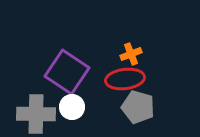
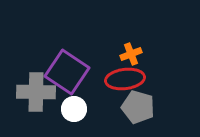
white circle: moved 2 px right, 2 px down
gray cross: moved 22 px up
